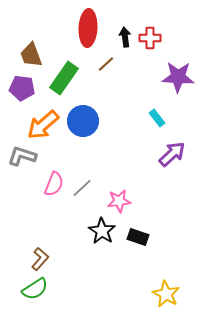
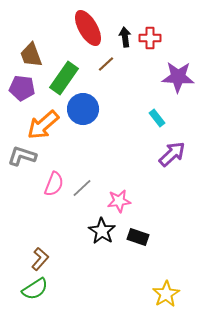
red ellipse: rotated 33 degrees counterclockwise
blue circle: moved 12 px up
yellow star: rotated 12 degrees clockwise
